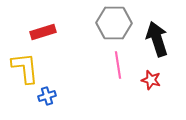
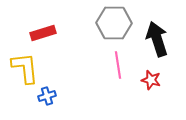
red rectangle: moved 1 px down
